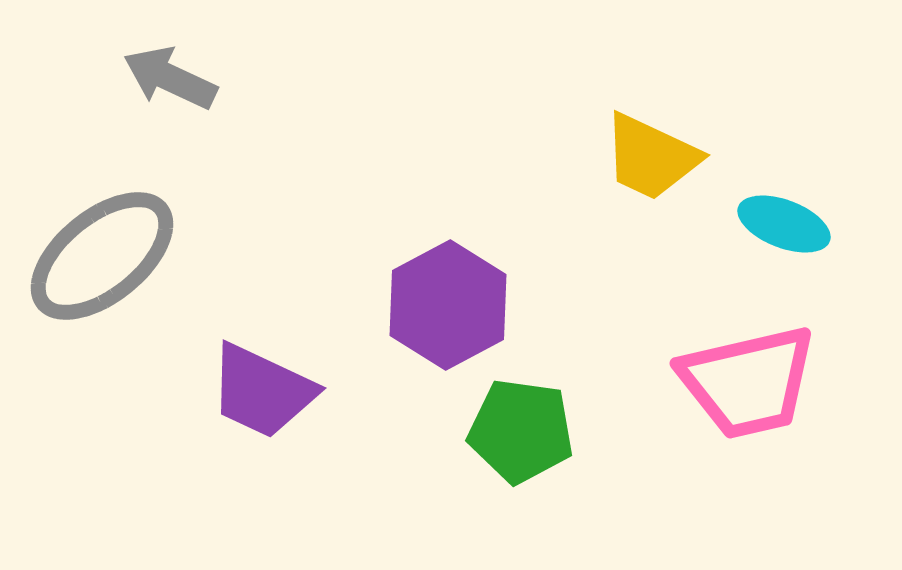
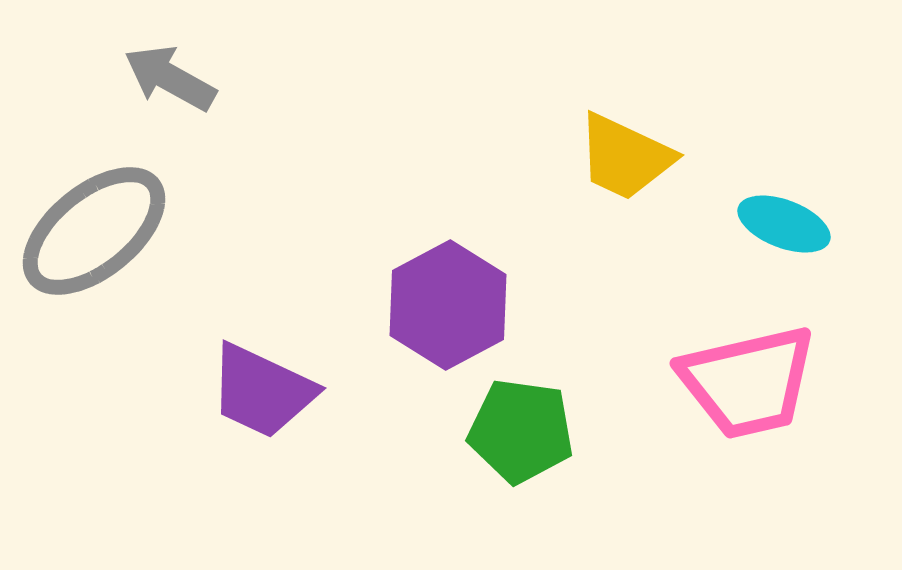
gray arrow: rotated 4 degrees clockwise
yellow trapezoid: moved 26 px left
gray ellipse: moved 8 px left, 25 px up
